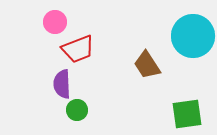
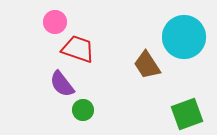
cyan circle: moved 9 px left, 1 px down
red trapezoid: rotated 140 degrees counterclockwise
purple semicircle: rotated 36 degrees counterclockwise
green circle: moved 6 px right
green square: rotated 12 degrees counterclockwise
